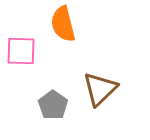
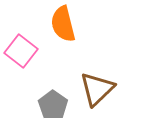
pink square: rotated 36 degrees clockwise
brown triangle: moved 3 px left
